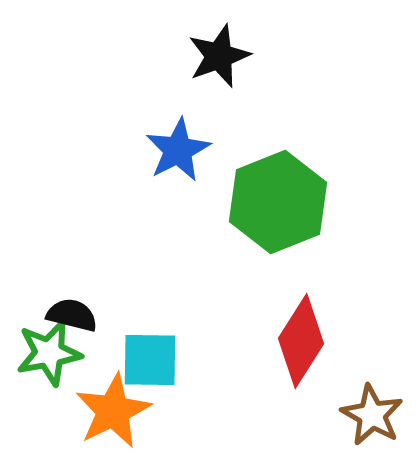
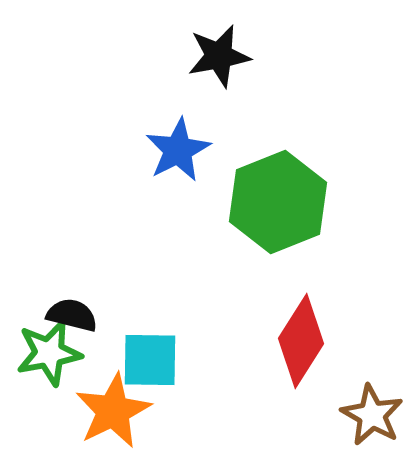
black star: rotated 10 degrees clockwise
